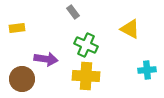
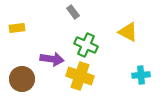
yellow triangle: moved 2 px left, 3 px down
purple arrow: moved 6 px right
cyan cross: moved 6 px left, 5 px down
yellow cross: moved 6 px left; rotated 16 degrees clockwise
